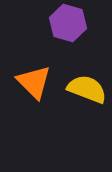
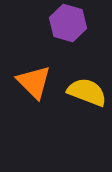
yellow semicircle: moved 3 px down
